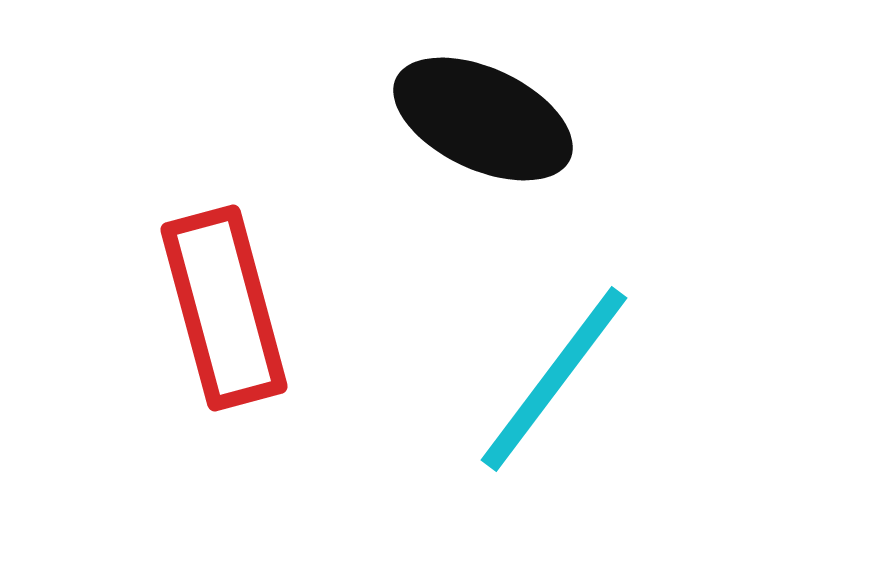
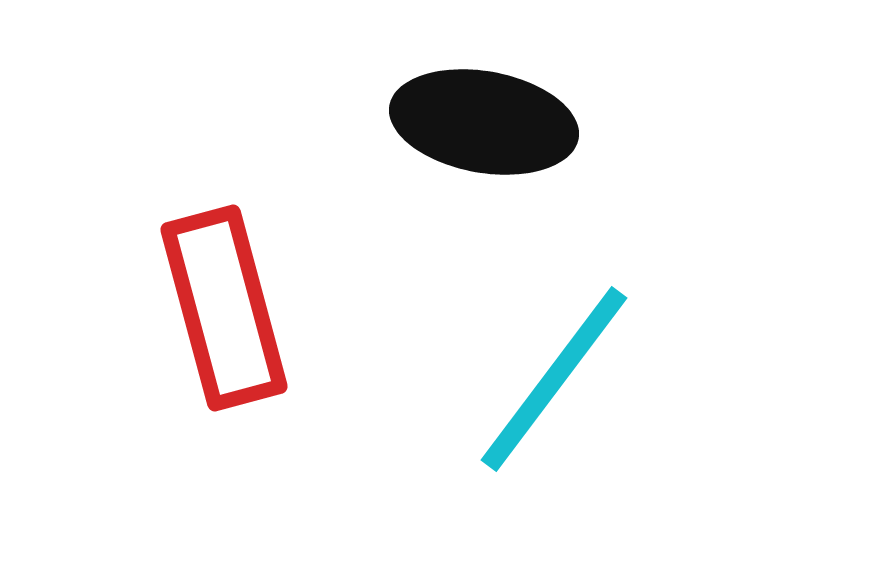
black ellipse: moved 1 px right, 3 px down; rotated 15 degrees counterclockwise
